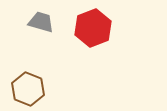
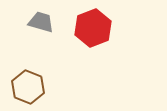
brown hexagon: moved 2 px up
